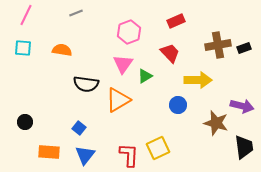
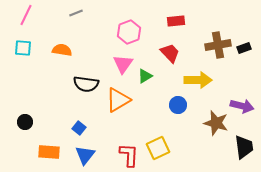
red rectangle: rotated 18 degrees clockwise
